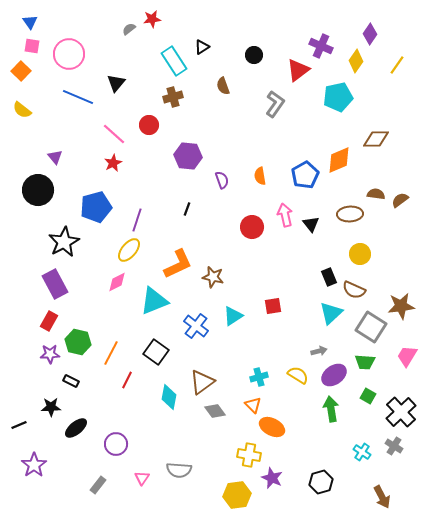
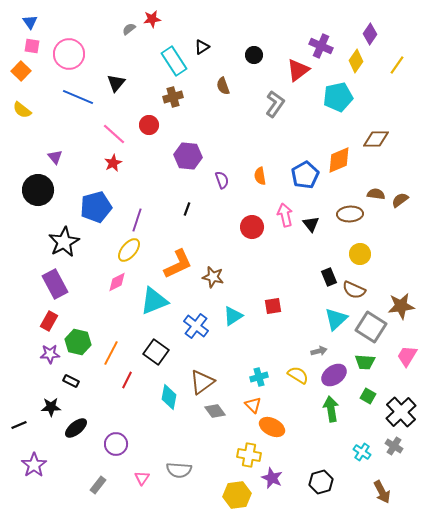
cyan triangle at (331, 313): moved 5 px right, 6 px down
brown arrow at (382, 497): moved 5 px up
